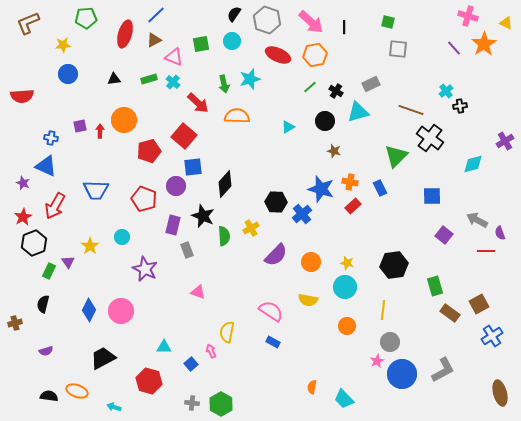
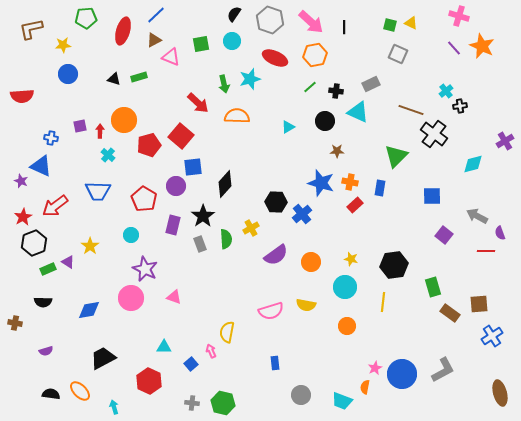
pink cross at (468, 16): moved 9 px left
gray hexagon at (267, 20): moved 3 px right
green square at (388, 22): moved 2 px right, 3 px down
brown L-shape at (28, 23): moved 3 px right, 6 px down; rotated 10 degrees clockwise
yellow triangle at (506, 23): moved 95 px left
red ellipse at (125, 34): moved 2 px left, 3 px up
orange star at (484, 44): moved 2 px left, 2 px down; rotated 15 degrees counterclockwise
gray square at (398, 49): moved 5 px down; rotated 18 degrees clockwise
red ellipse at (278, 55): moved 3 px left, 3 px down
pink triangle at (174, 57): moved 3 px left
black triangle at (114, 79): rotated 24 degrees clockwise
green rectangle at (149, 79): moved 10 px left, 2 px up
cyan cross at (173, 82): moved 65 px left, 73 px down
black cross at (336, 91): rotated 24 degrees counterclockwise
cyan triangle at (358, 112): rotated 40 degrees clockwise
red square at (184, 136): moved 3 px left
black cross at (430, 138): moved 4 px right, 4 px up
red pentagon at (149, 151): moved 6 px up
brown star at (334, 151): moved 3 px right; rotated 16 degrees counterclockwise
blue triangle at (46, 166): moved 5 px left
purple star at (23, 183): moved 2 px left, 2 px up
blue rectangle at (380, 188): rotated 35 degrees clockwise
blue star at (321, 189): moved 6 px up
blue trapezoid at (96, 190): moved 2 px right, 1 px down
red pentagon at (144, 199): rotated 10 degrees clockwise
red arrow at (55, 206): rotated 24 degrees clockwise
red rectangle at (353, 206): moved 2 px right, 1 px up
black star at (203, 216): rotated 15 degrees clockwise
gray arrow at (477, 220): moved 4 px up
green semicircle at (224, 236): moved 2 px right, 3 px down
cyan circle at (122, 237): moved 9 px right, 2 px up
gray rectangle at (187, 250): moved 13 px right, 6 px up
purple semicircle at (276, 255): rotated 10 degrees clockwise
purple triangle at (68, 262): rotated 24 degrees counterclockwise
yellow star at (347, 263): moved 4 px right, 4 px up
green rectangle at (49, 271): moved 1 px left, 2 px up; rotated 42 degrees clockwise
green rectangle at (435, 286): moved 2 px left, 1 px down
pink triangle at (198, 292): moved 24 px left, 5 px down
yellow semicircle at (308, 300): moved 2 px left, 5 px down
black semicircle at (43, 304): moved 2 px up; rotated 102 degrees counterclockwise
brown square at (479, 304): rotated 24 degrees clockwise
blue diamond at (89, 310): rotated 55 degrees clockwise
yellow line at (383, 310): moved 8 px up
pink circle at (121, 311): moved 10 px right, 13 px up
pink semicircle at (271, 311): rotated 130 degrees clockwise
brown cross at (15, 323): rotated 24 degrees clockwise
blue rectangle at (273, 342): moved 2 px right, 21 px down; rotated 56 degrees clockwise
gray circle at (390, 342): moved 89 px left, 53 px down
pink star at (377, 361): moved 2 px left, 7 px down
red hexagon at (149, 381): rotated 10 degrees clockwise
orange semicircle at (312, 387): moved 53 px right
orange ellipse at (77, 391): moved 3 px right; rotated 25 degrees clockwise
black semicircle at (49, 396): moved 2 px right, 2 px up
cyan trapezoid at (344, 399): moved 2 px left, 2 px down; rotated 25 degrees counterclockwise
green hexagon at (221, 404): moved 2 px right, 1 px up; rotated 15 degrees counterclockwise
cyan arrow at (114, 407): rotated 56 degrees clockwise
